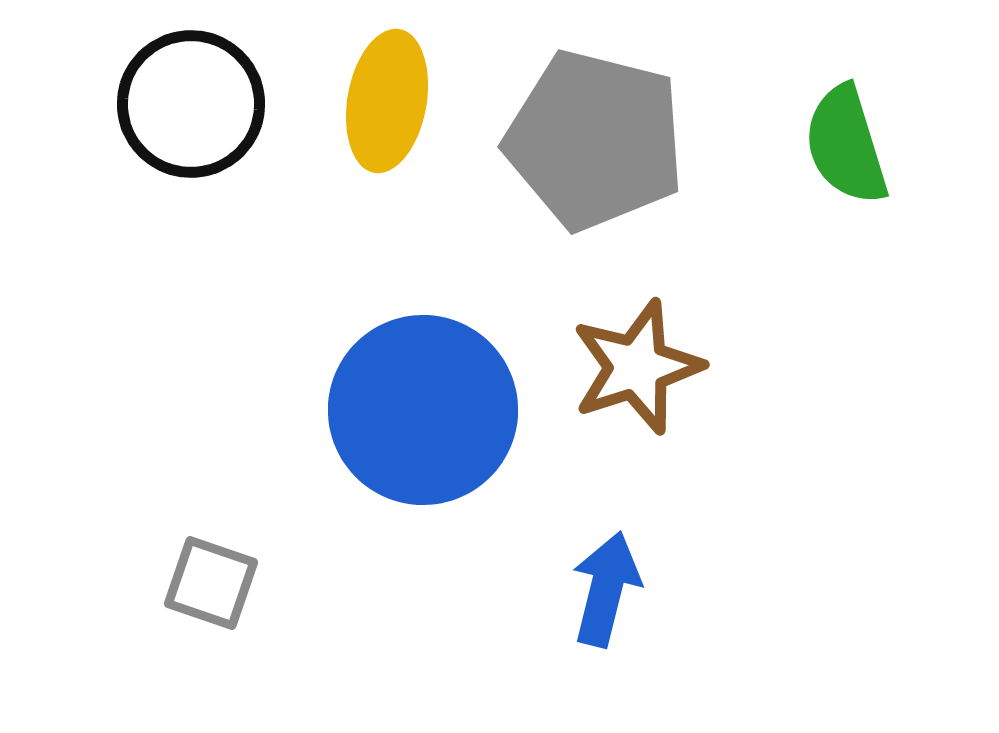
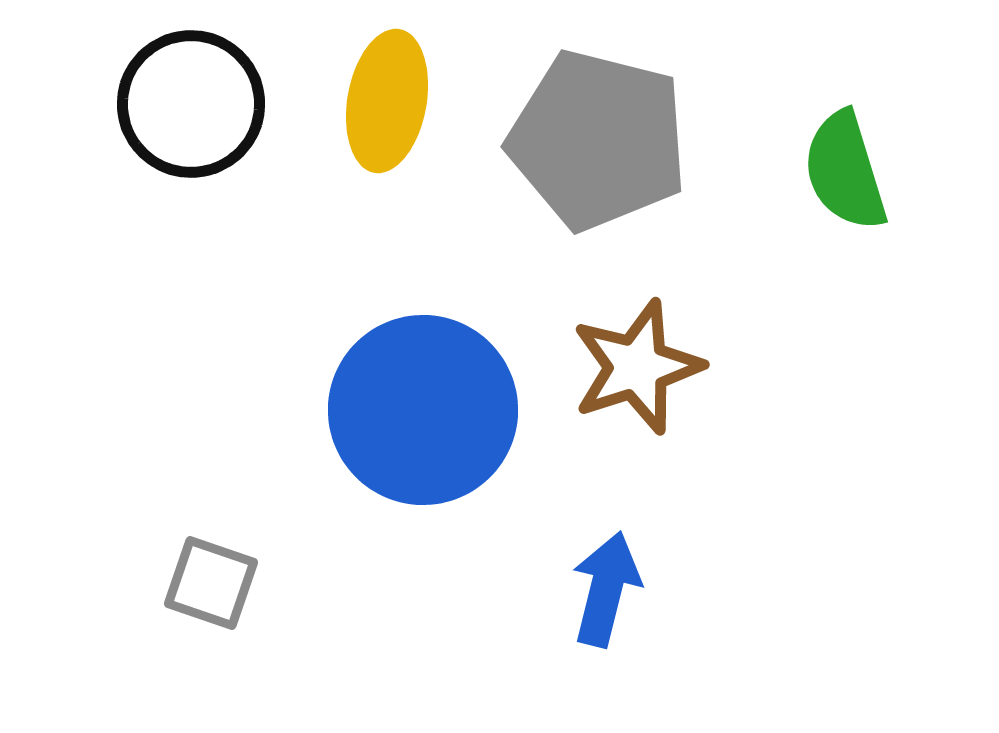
gray pentagon: moved 3 px right
green semicircle: moved 1 px left, 26 px down
